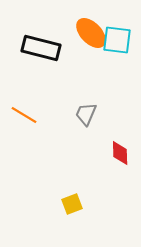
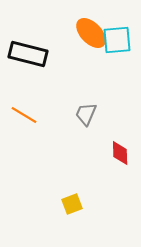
cyan square: rotated 12 degrees counterclockwise
black rectangle: moved 13 px left, 6 px down
